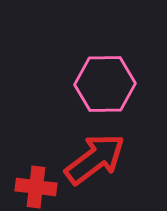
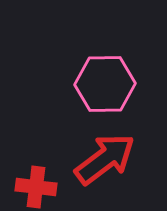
red arrow: moved 10 px right
